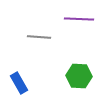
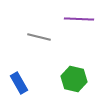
gray line: rotated 10 degrees clockwise
green hexagon: moved 5 px left, 3 px down; rotated 10 degrees clockwise
